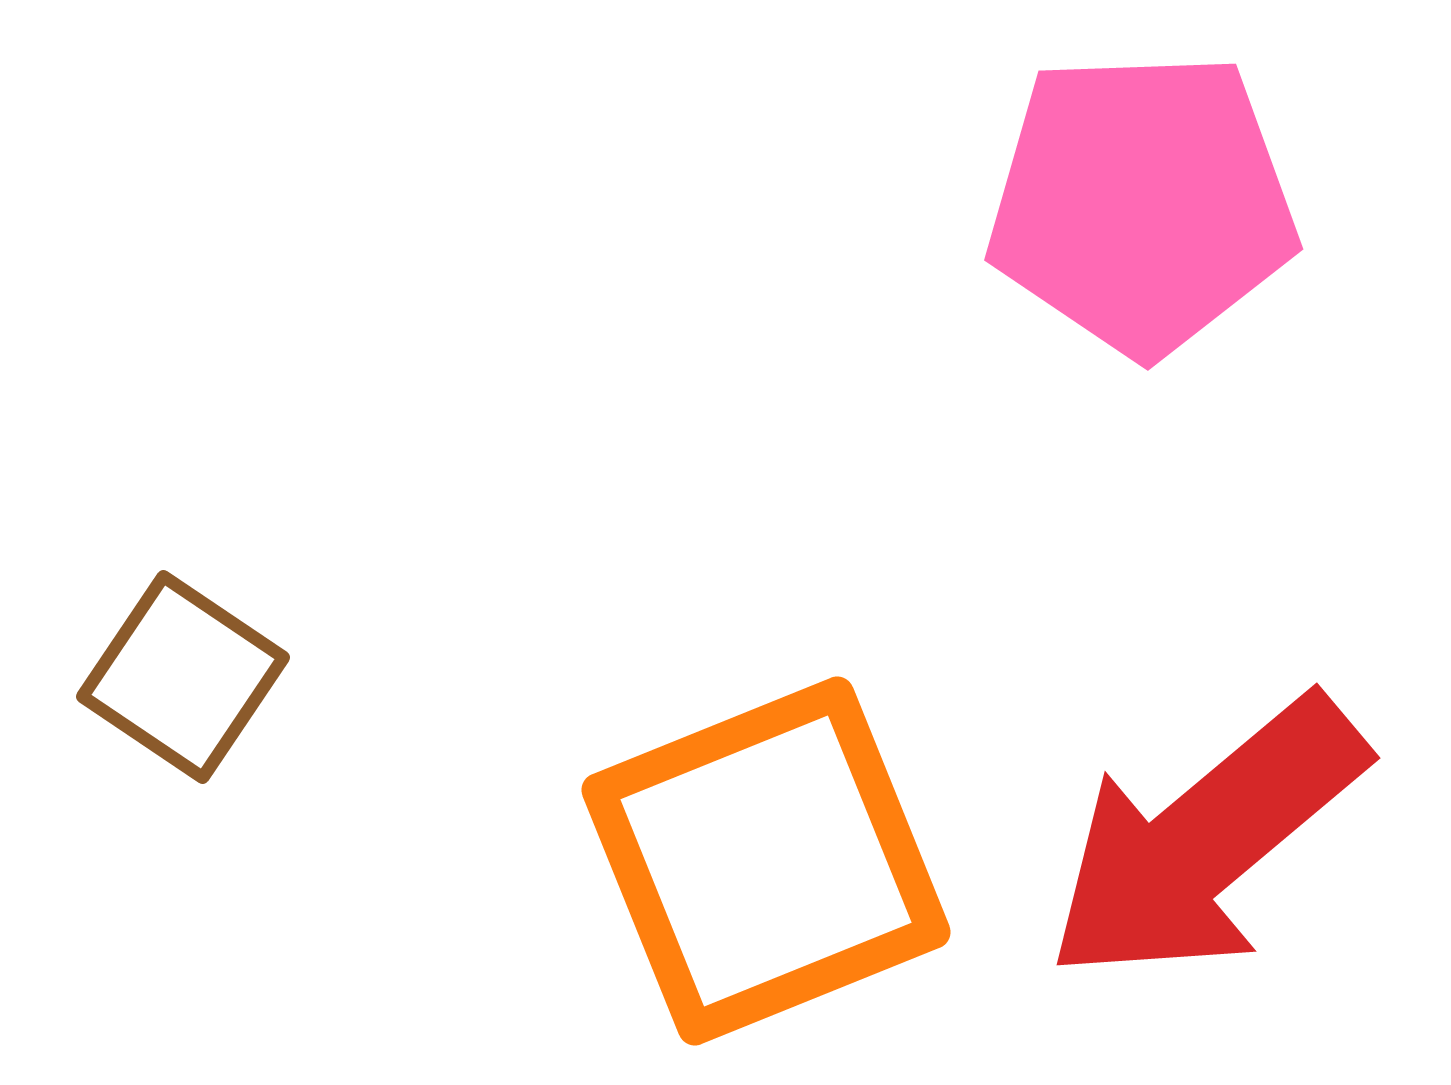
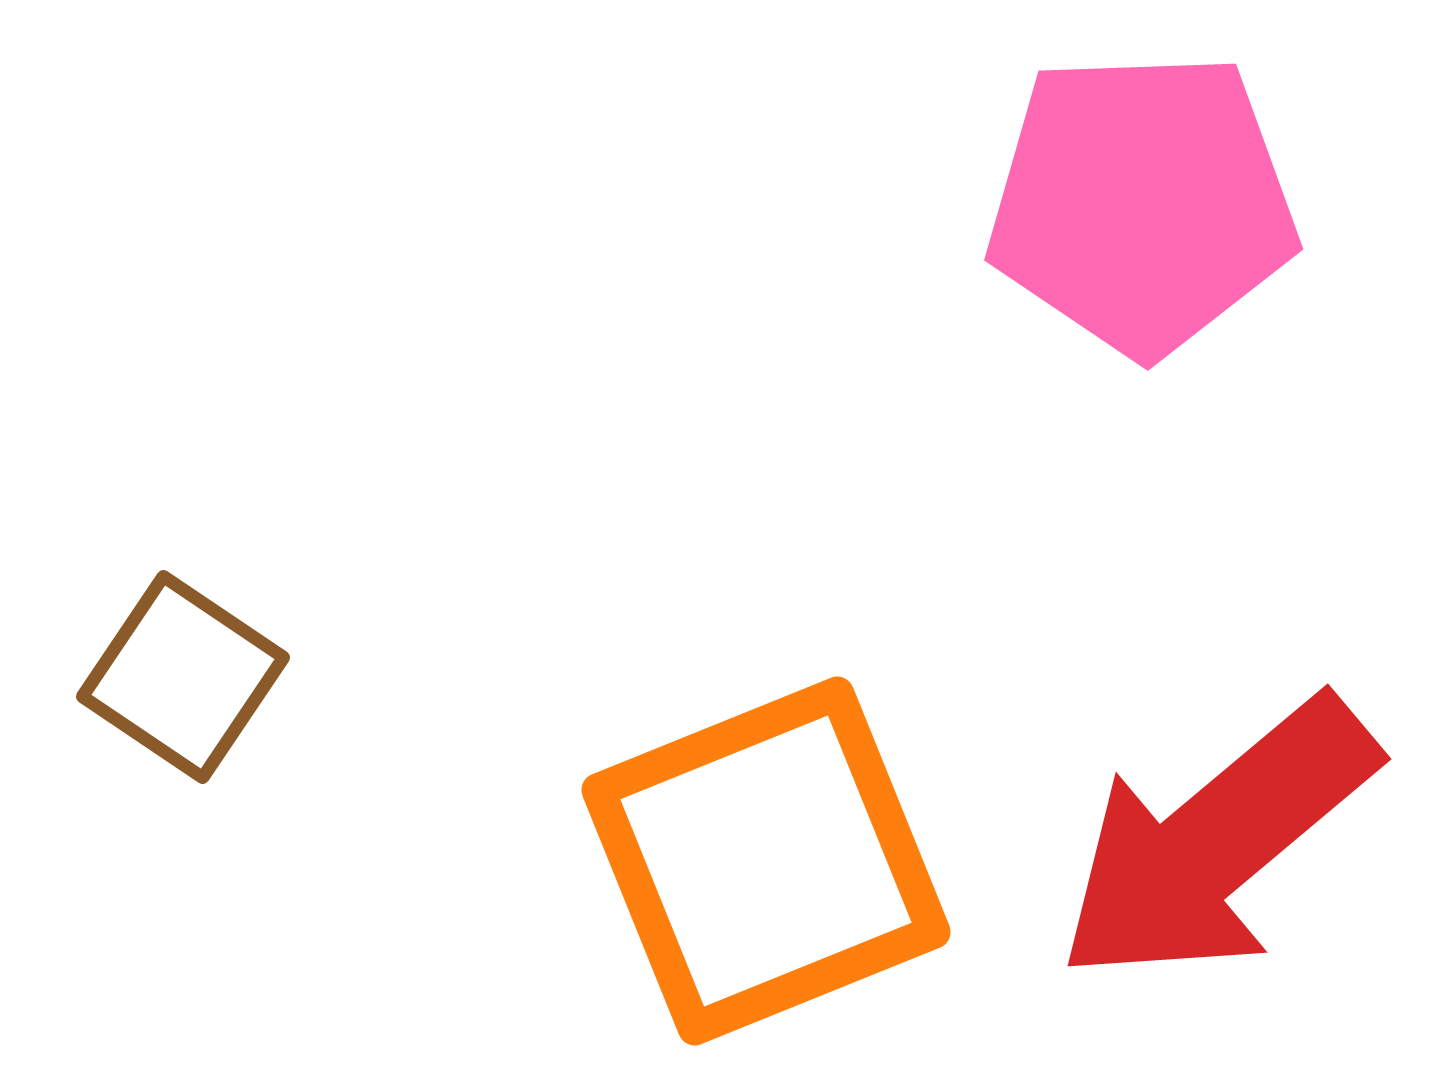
red arrow: moved 11 px right, 1 px down
